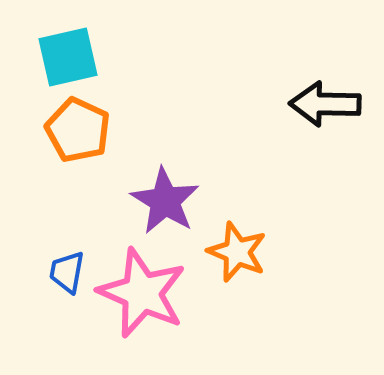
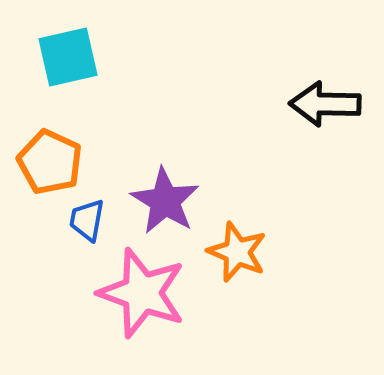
orange pentagon: moved 28 px left, 32 px down
blue trapezoid: moved 20 px right, 52 px up
pink star: rotated 4 degrees counterclockwise
